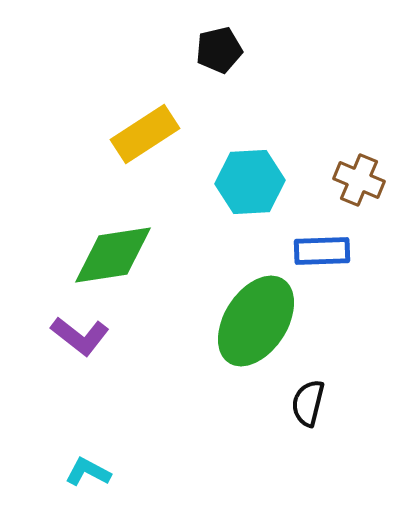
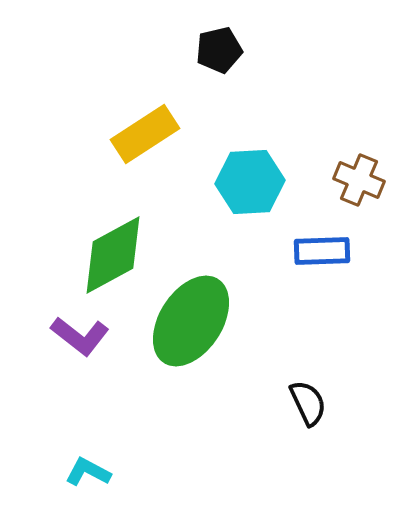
green diamond: rotated 20 degrees counterclockwise
green ellipse: moved 65 px left
black semicircle: rotated 141 degrees clockwise
